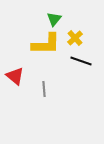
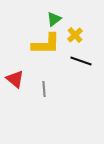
green triangle: rotated 14 degrees clockwise
yellow cross: moved 3 px up
red triangle: moved 3 px down
